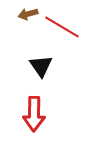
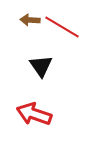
brown arrow: moved 2 px right, 6 px down; rotated 18 degrees clockwise
red arrow: rotated 108 degrees clockwise
